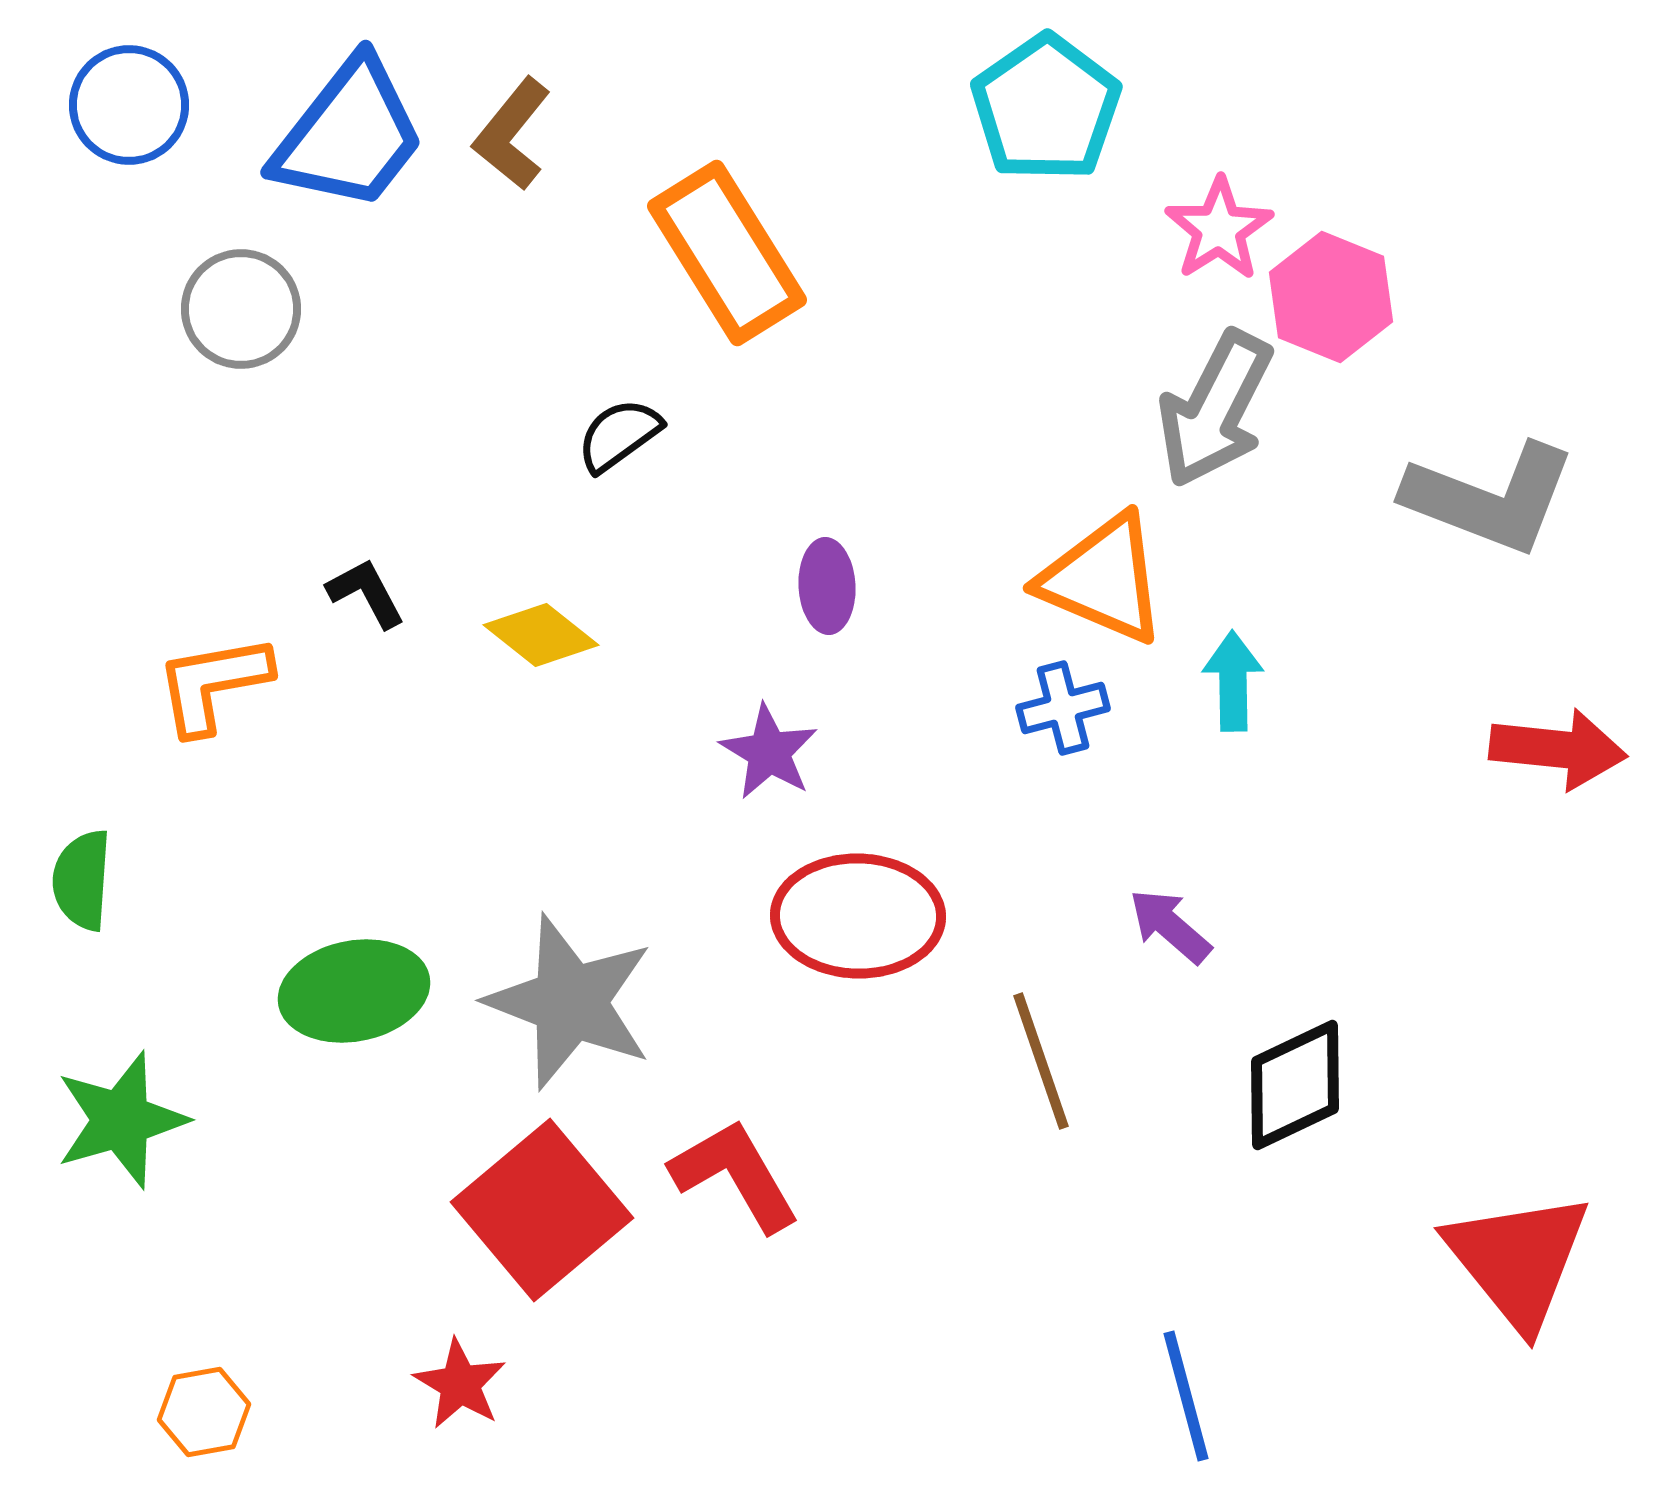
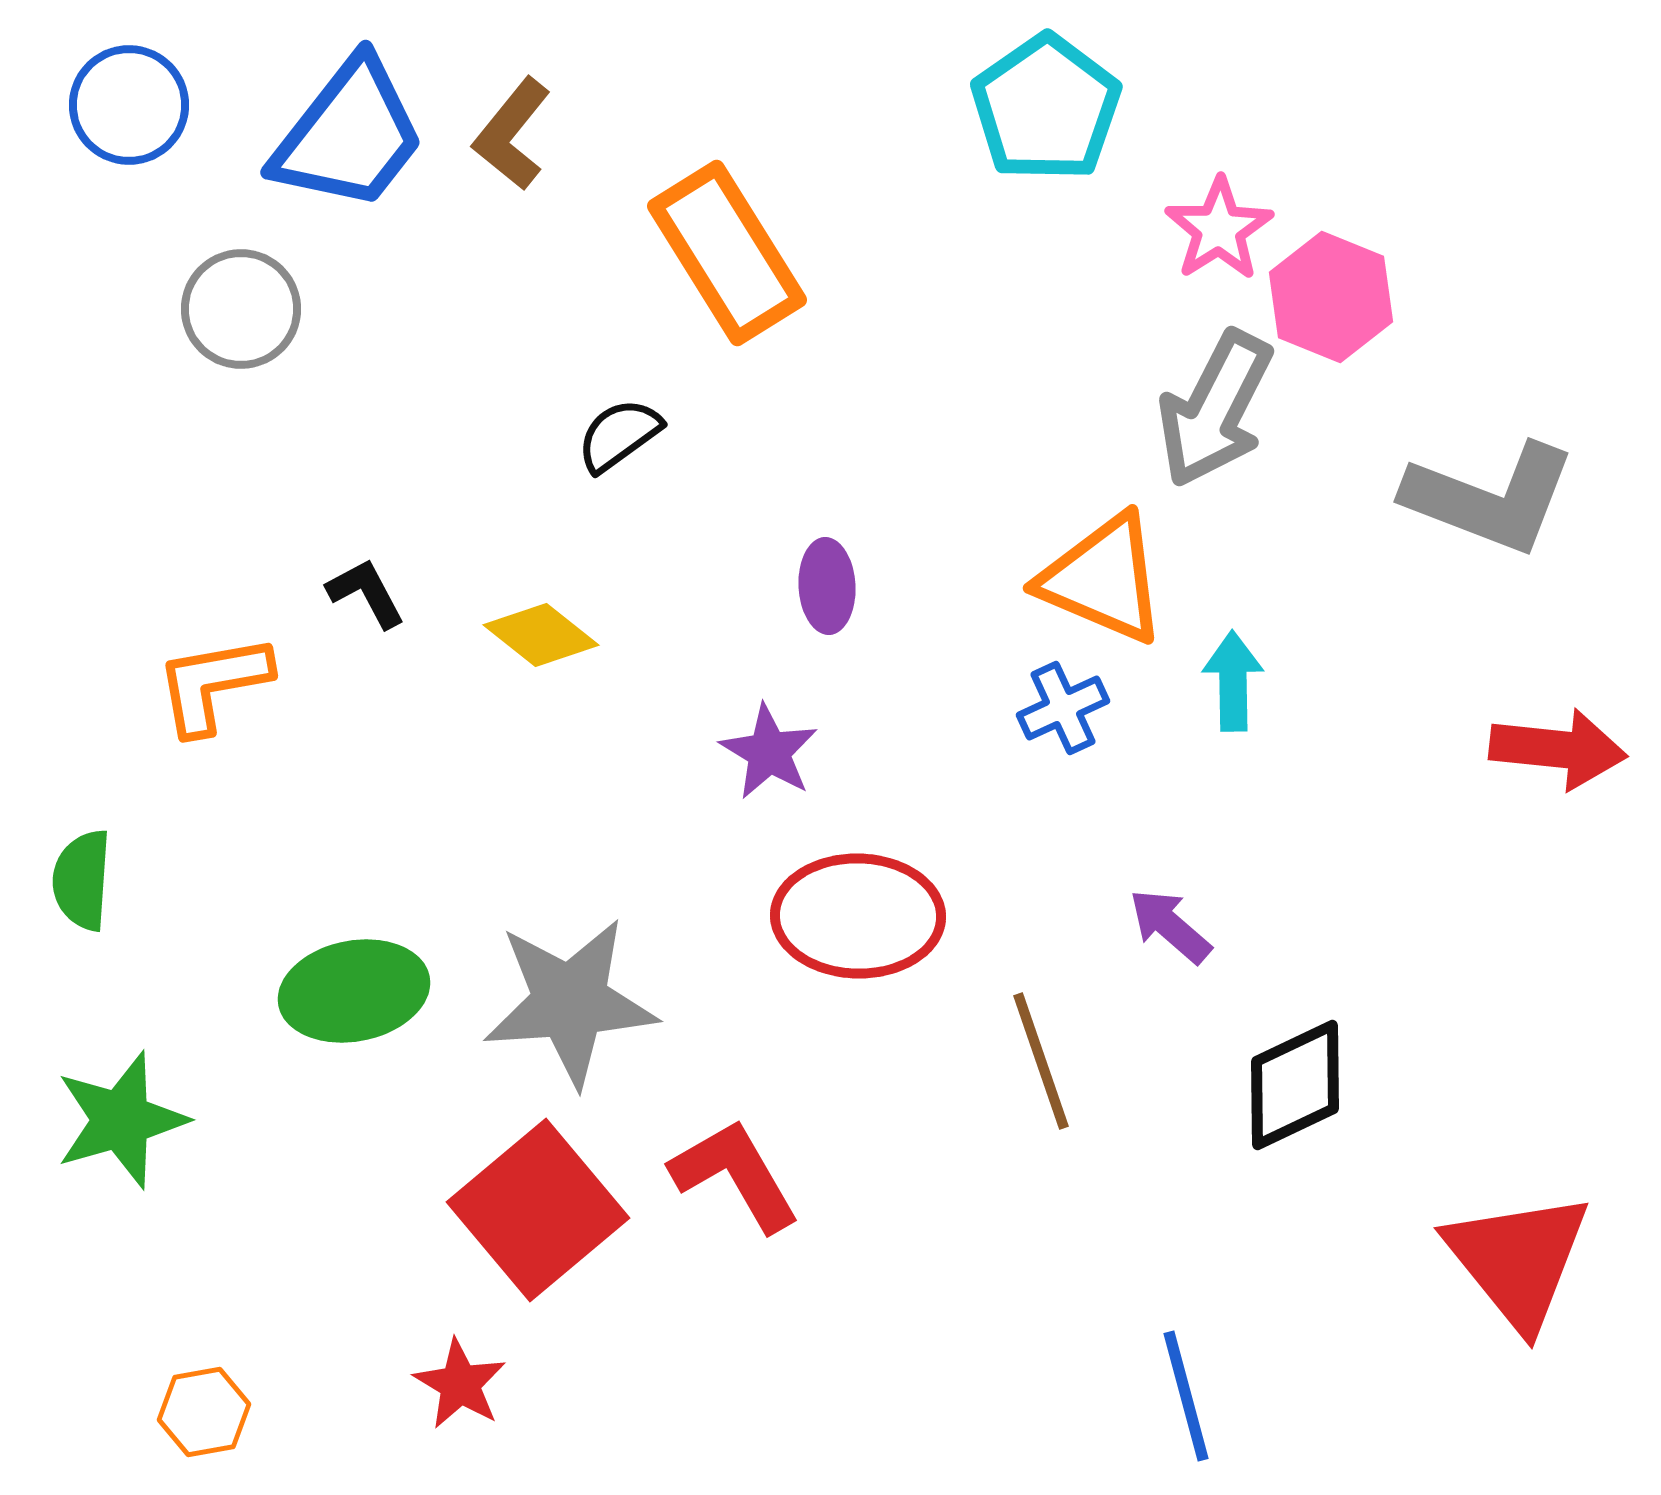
blue cross: rotated 10 degrees counterclockwise
gray star: rotated 25 degrees counterclockwise
red square: moved 4 px left
